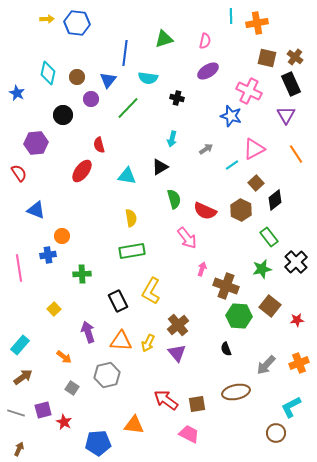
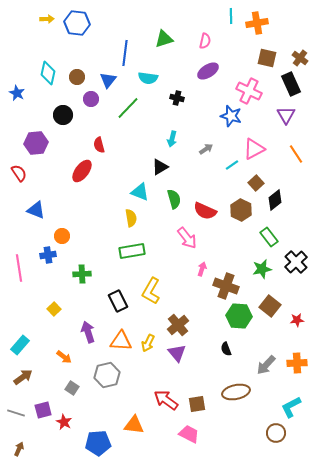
brown cross at (295, 57): moved 5 px right, 1 px down
cyan triangle at (127, 176): moved 13 px right, 16 px down; rotated 12 degrees clockwise
orange cross at (299, 363): moved 2 px left; rotated 18 degrees clockwise
